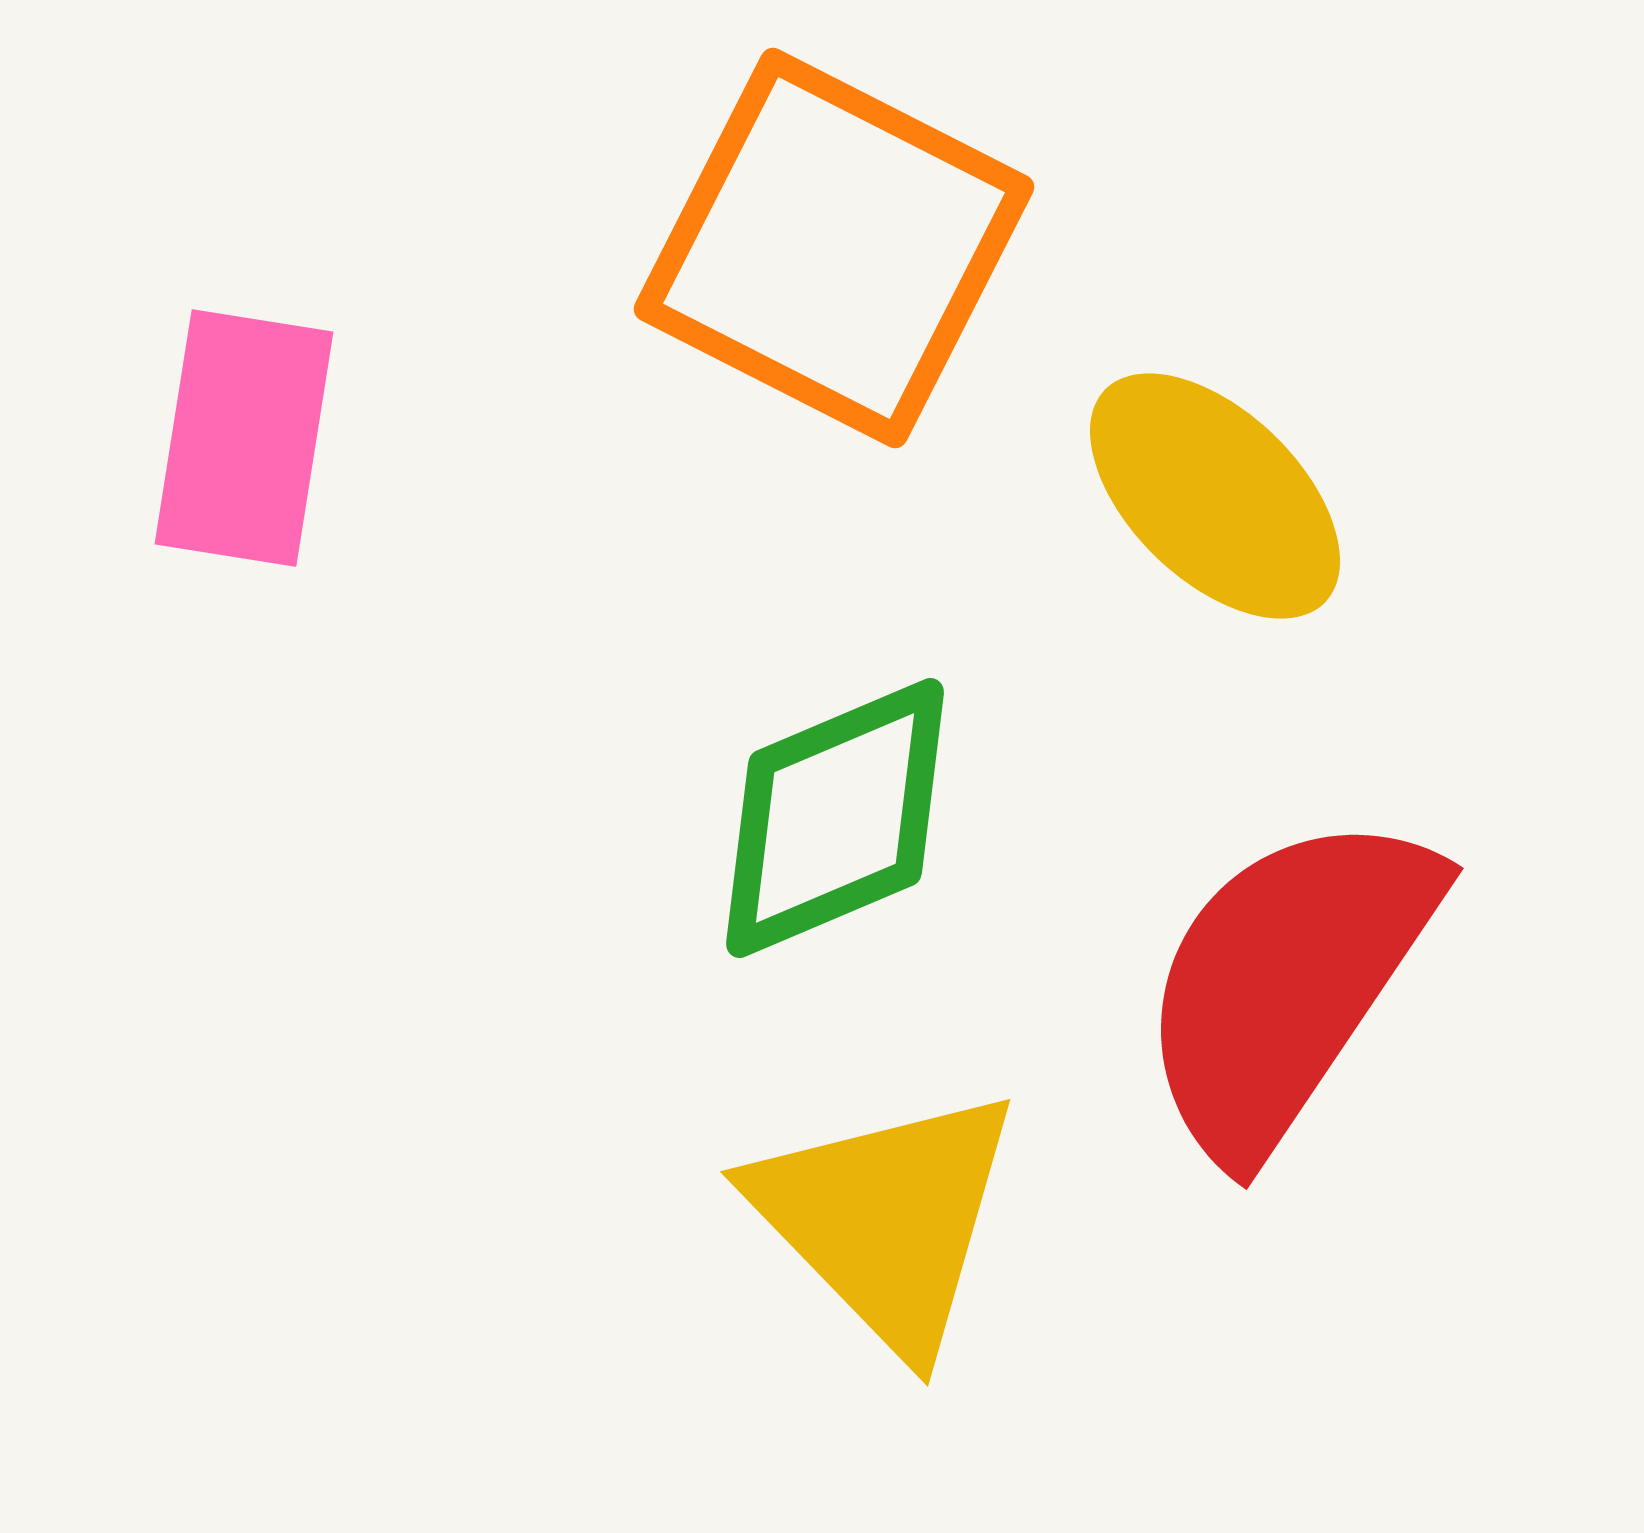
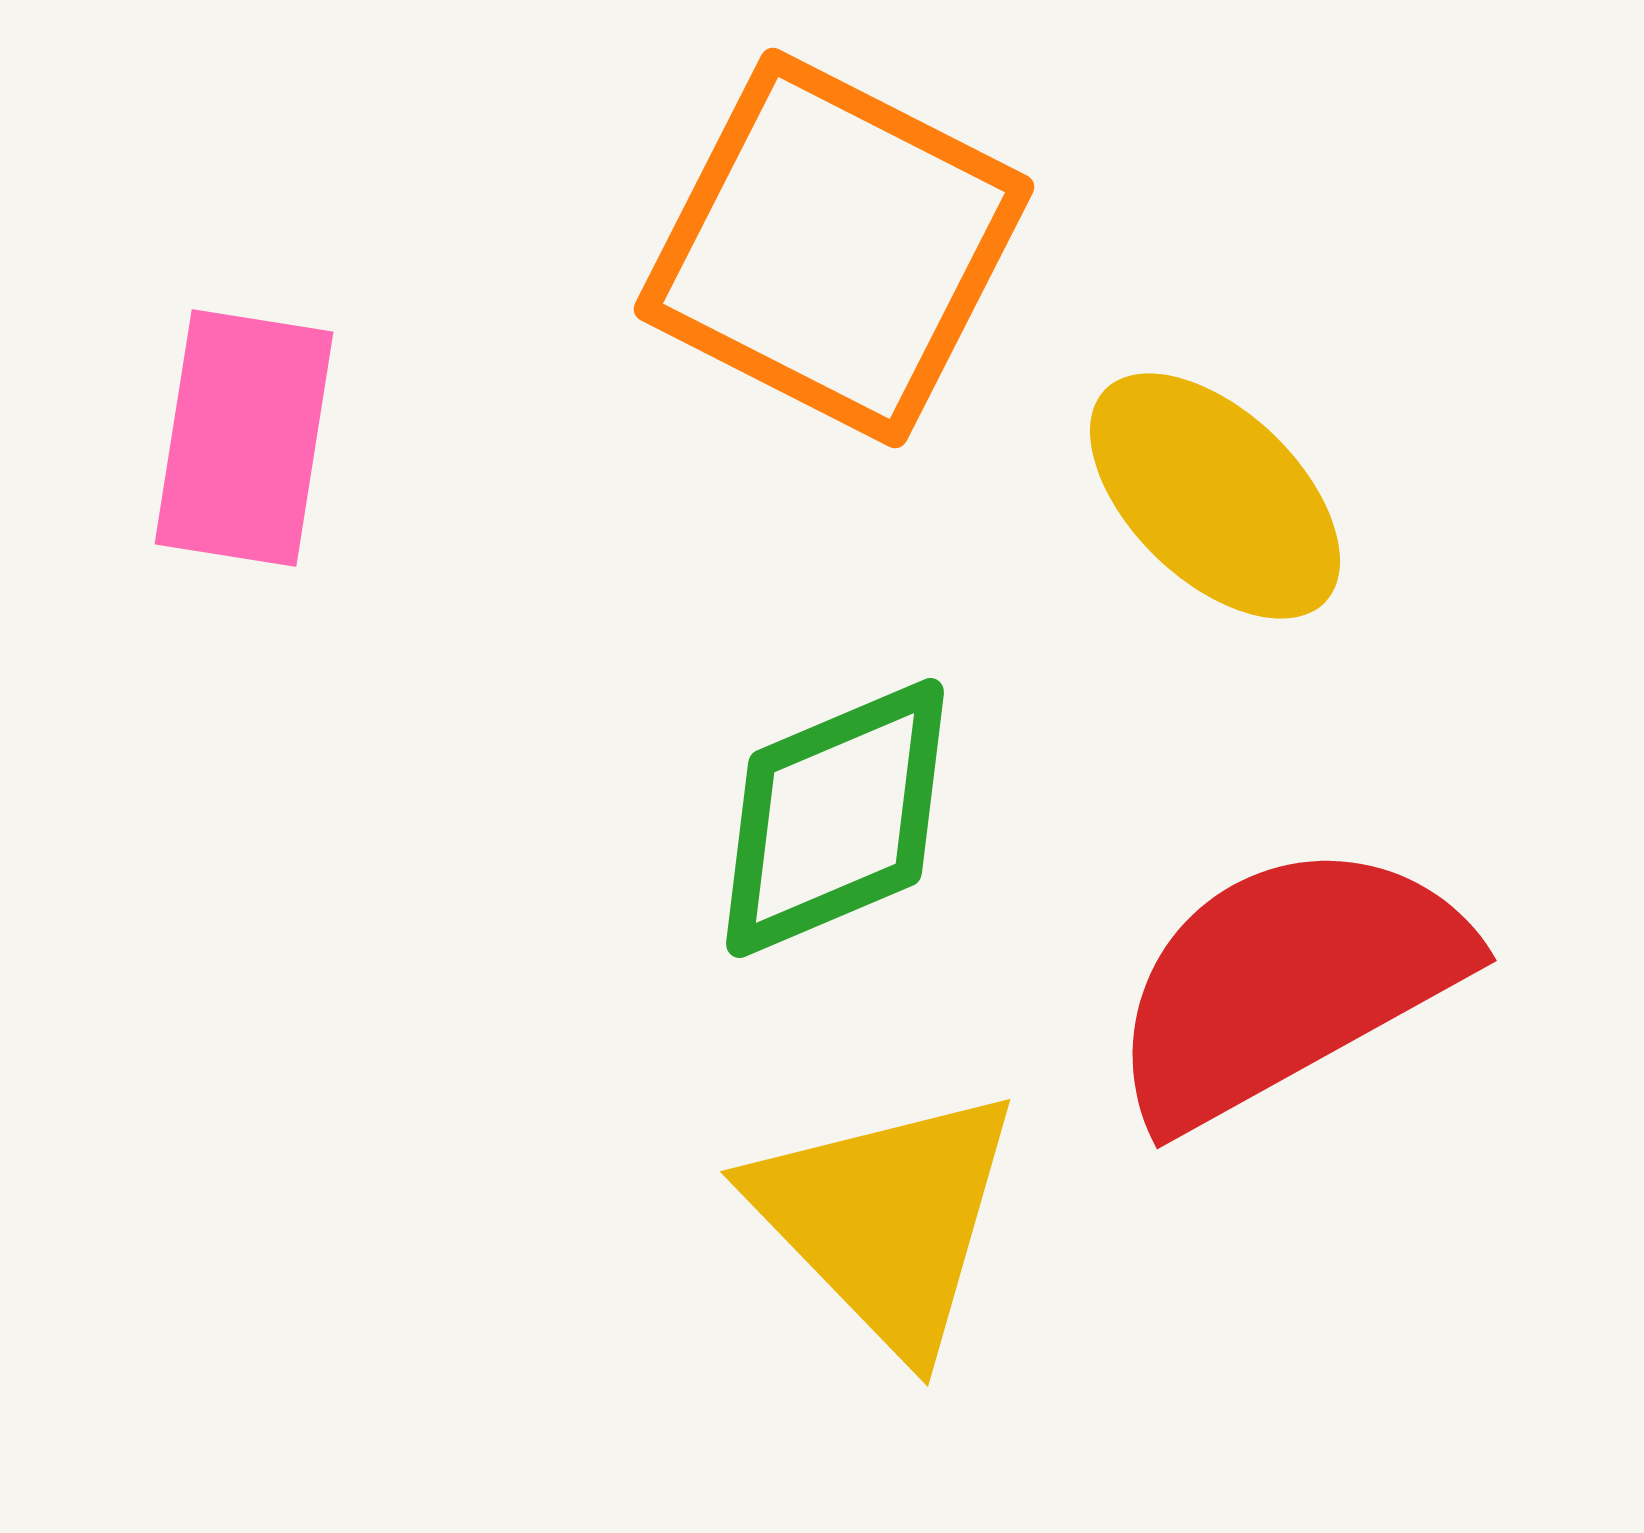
red semicircle: rotated 27 degrees clockwise
